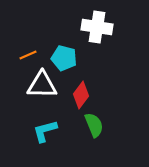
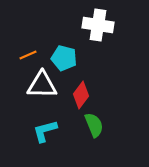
white cross: moved 1 px right, 2 px up
